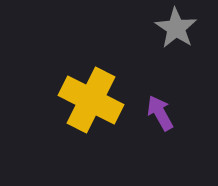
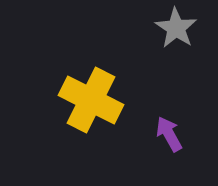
purple arrow: moved 9 px right, 21 px down
